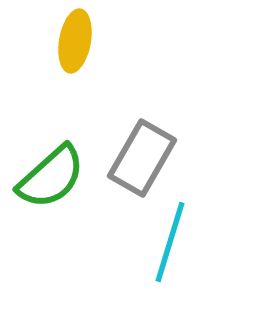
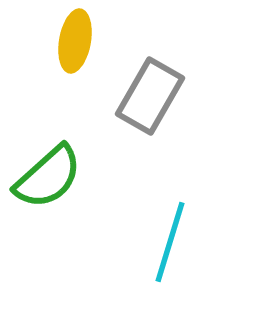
gray rectangle: moved 8 px right, 62 px up
green semicircle: moved 3 px left
